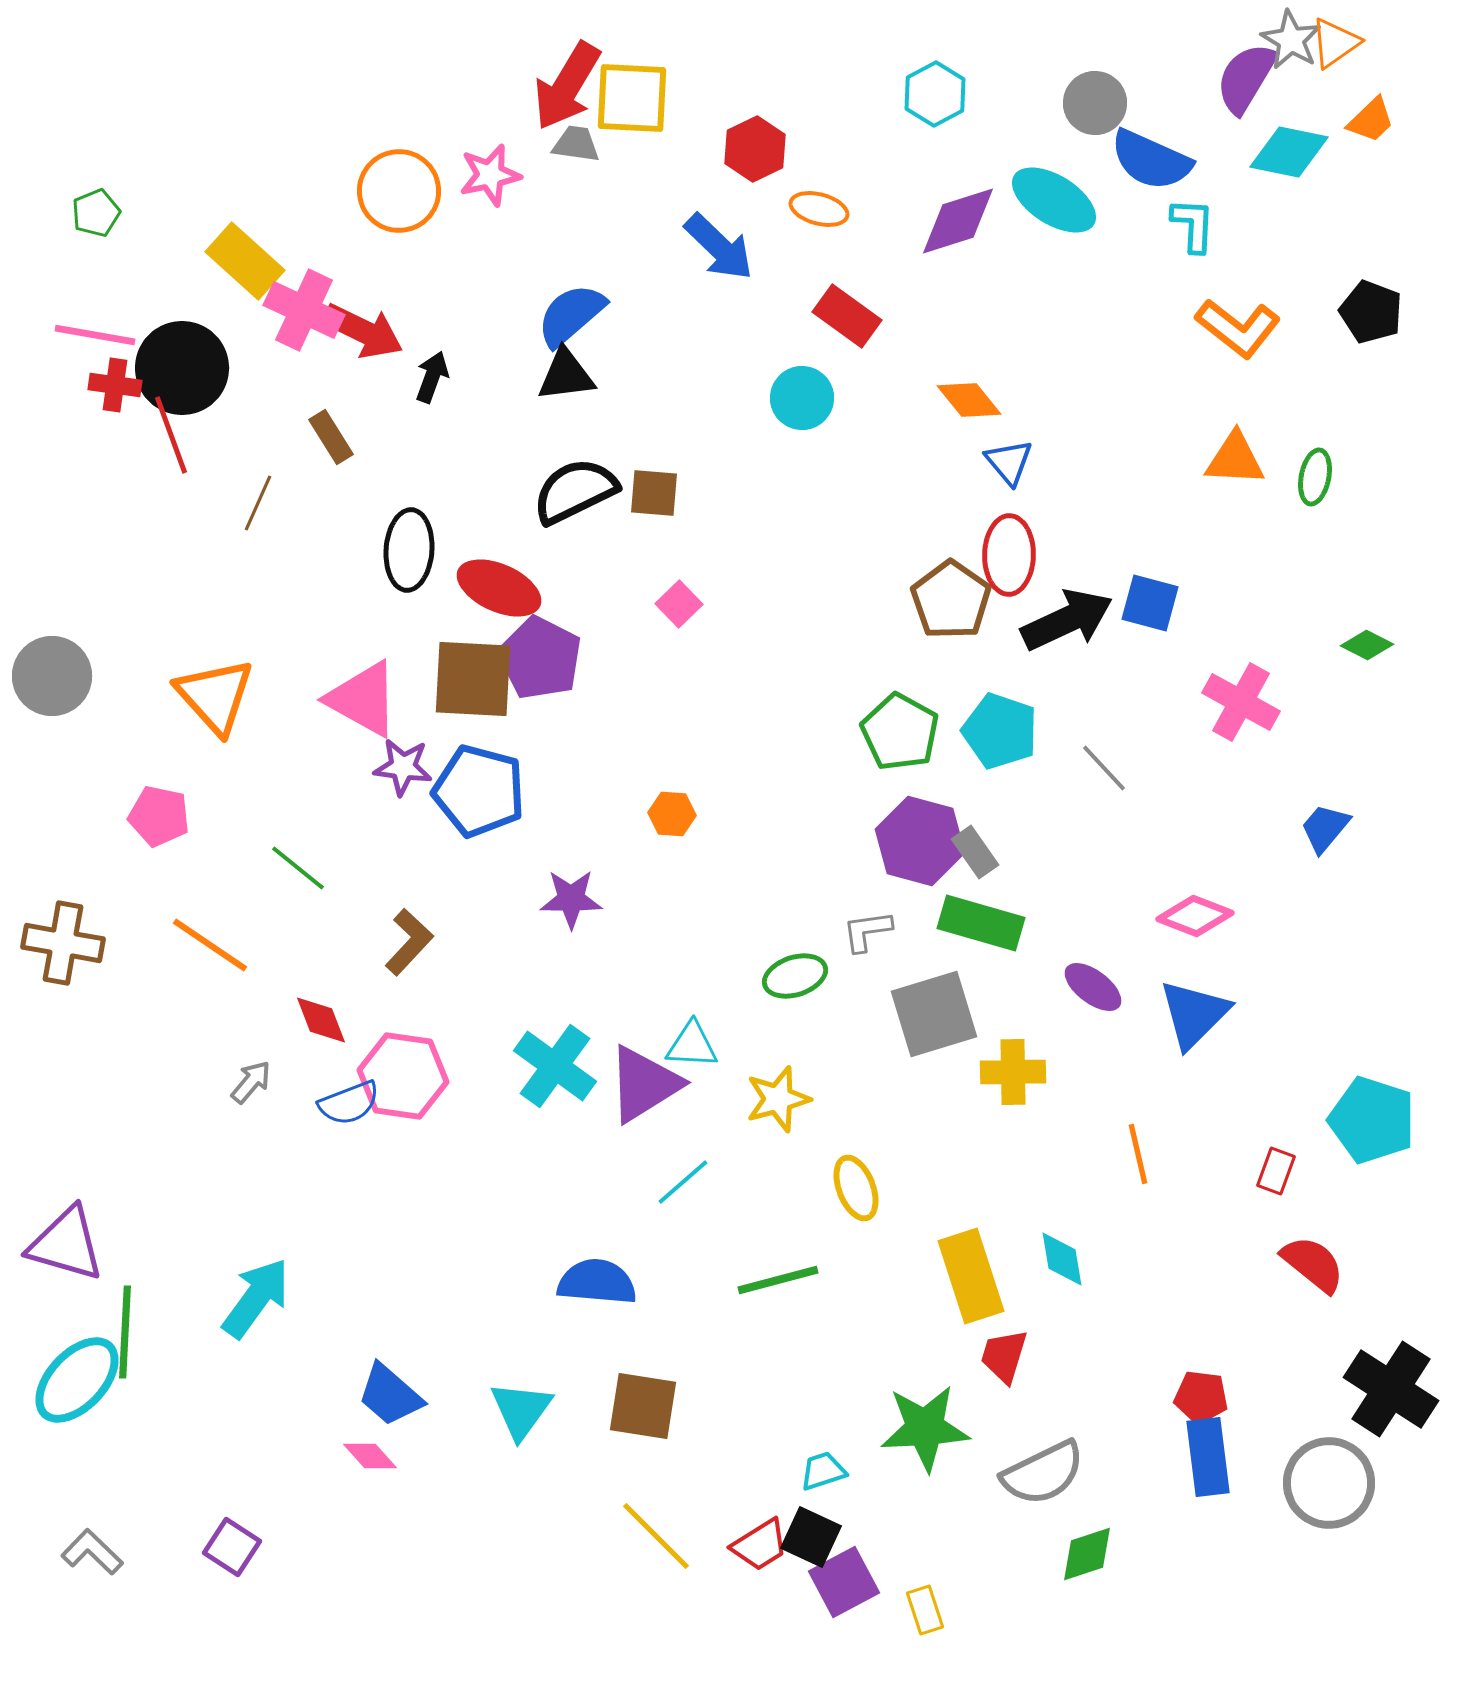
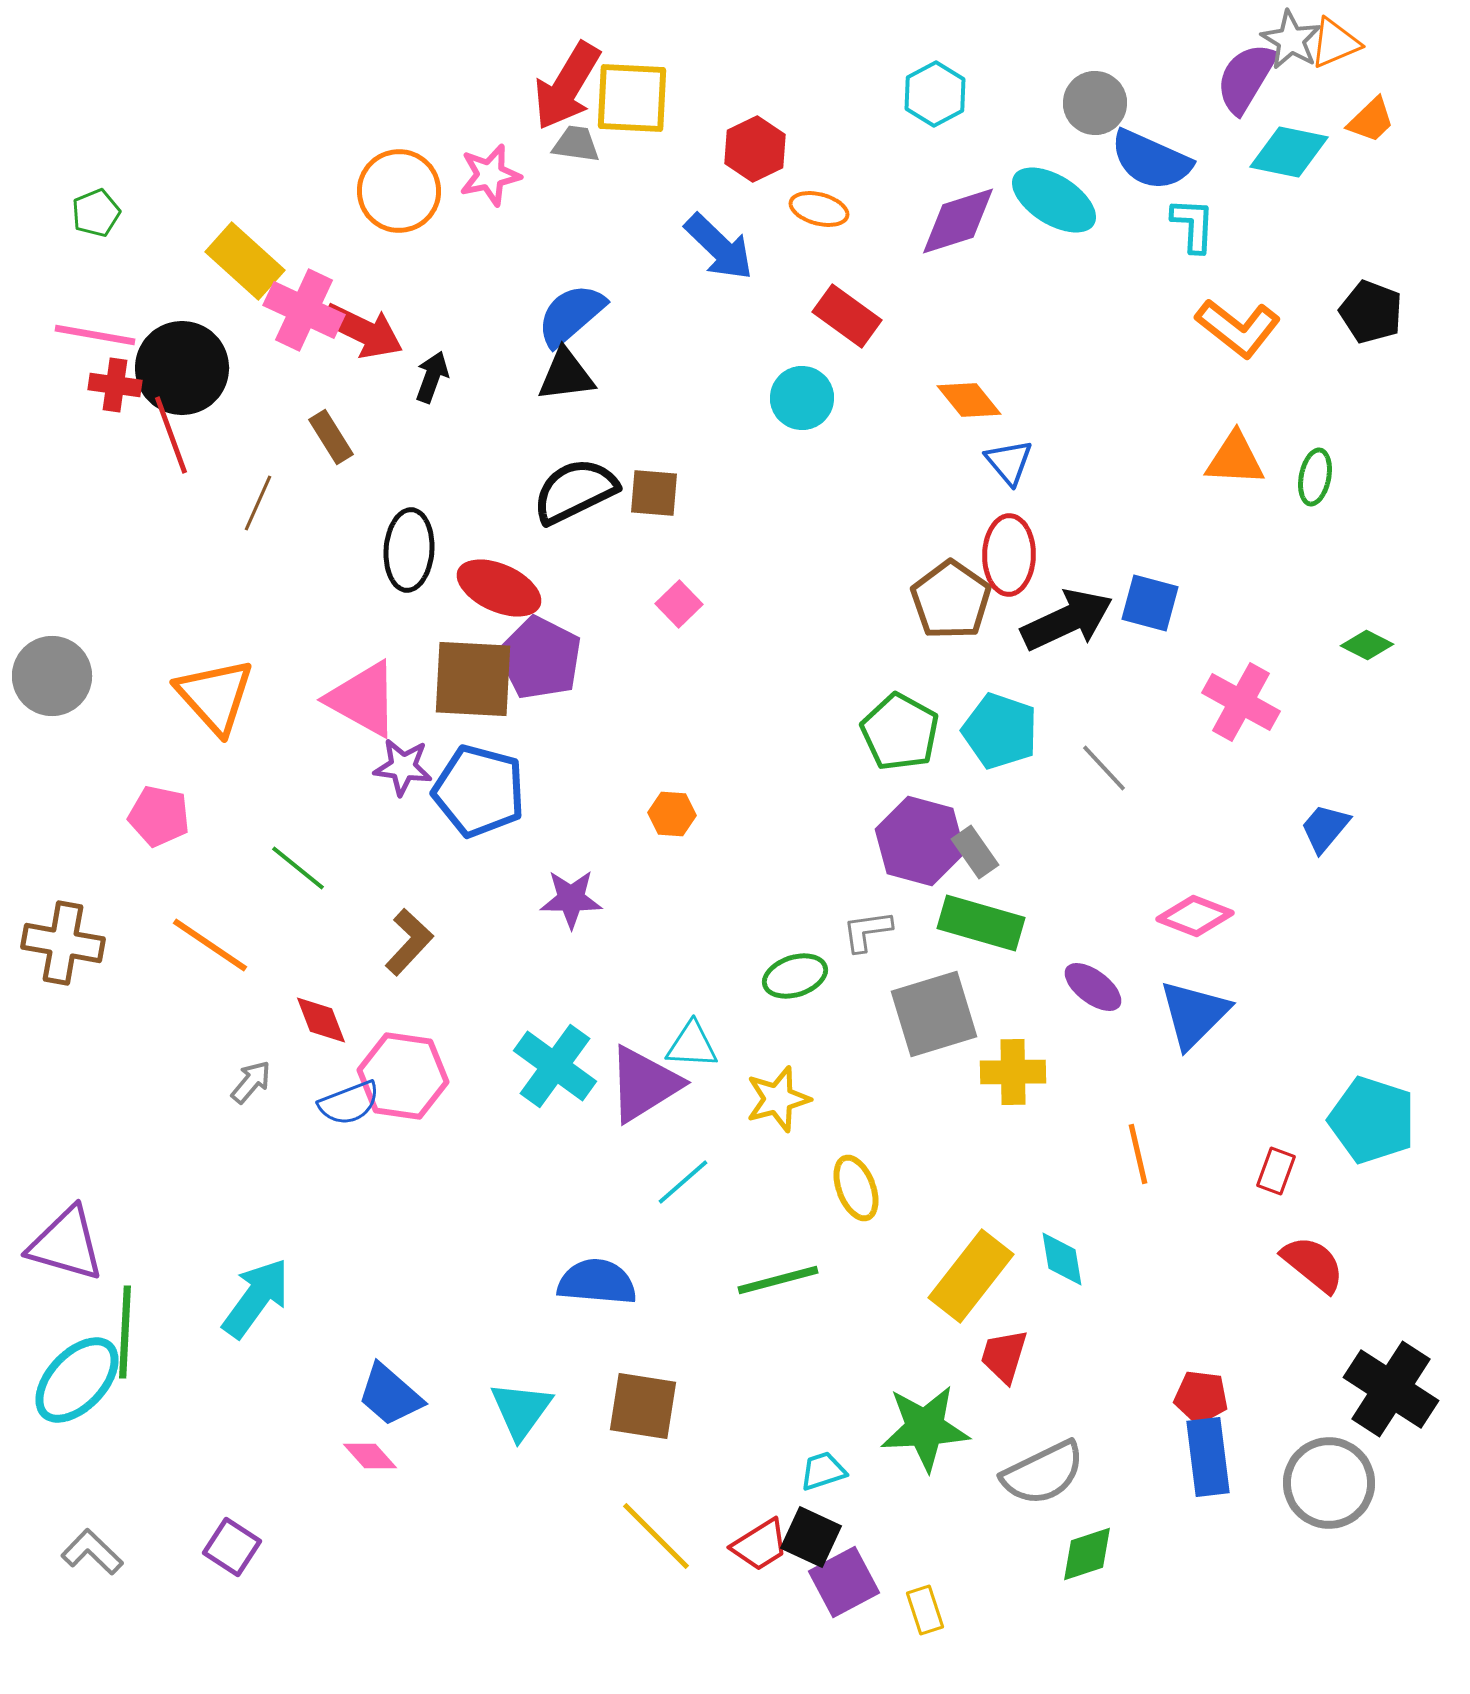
orange triangle at (1335, 43): rotated 12 degrees clockwise
yellow rectangle at (971, 1276): rotated 56 degrees clockwise
